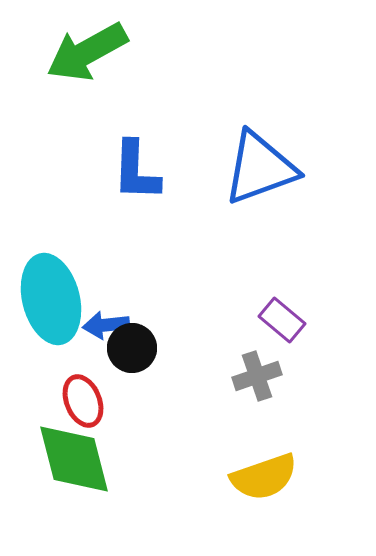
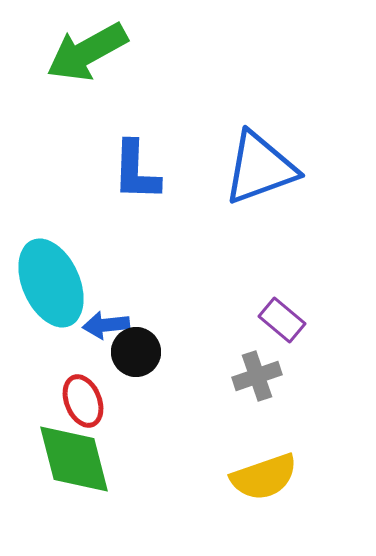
cyan ellipse: moved 16 px up; rotated 10 degrees counterclockwise
black circle: moved 4 px right, 4 px down
